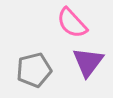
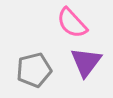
purple triangle: moved 2 px left
